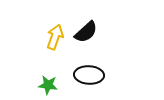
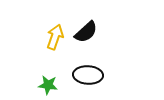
black ellipse: moved 1 px left
